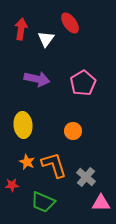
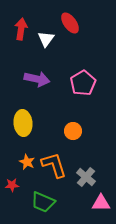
yellow ellipse: moved 2 px up
